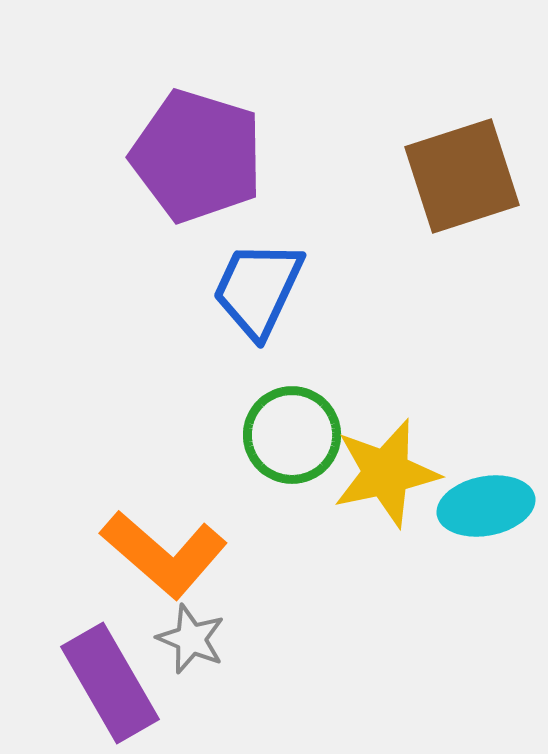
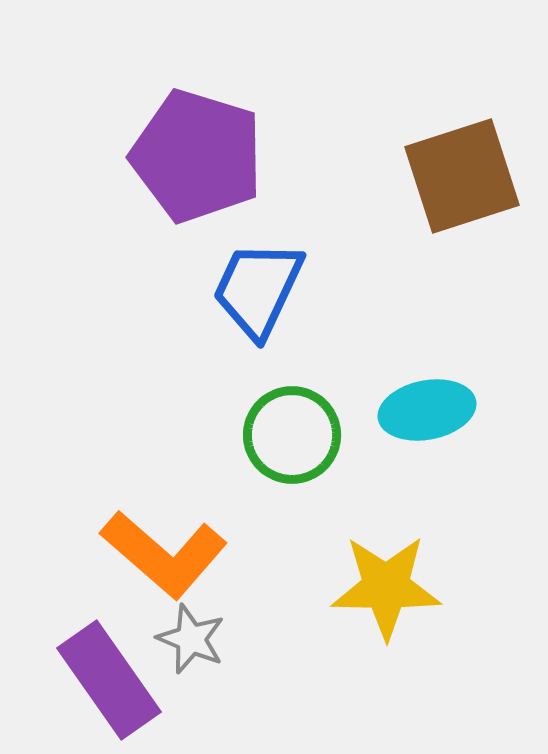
yellow star: moved 114 px down; rotated 13 degrees clockwise
cyan ellipse: moved 59 px left, 96 px up
purple rectangle: moved 1 px left, 3 px up; rotated 5 degrees counterclockwise
